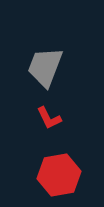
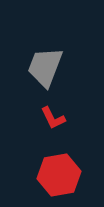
red L-shape: moved 4 px right
